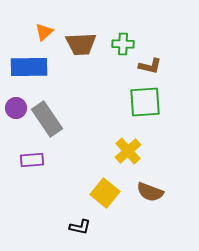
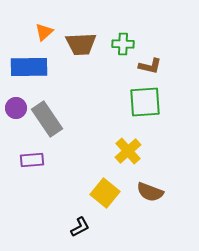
black L-shape: rotated 40 degrees counterclockwise
